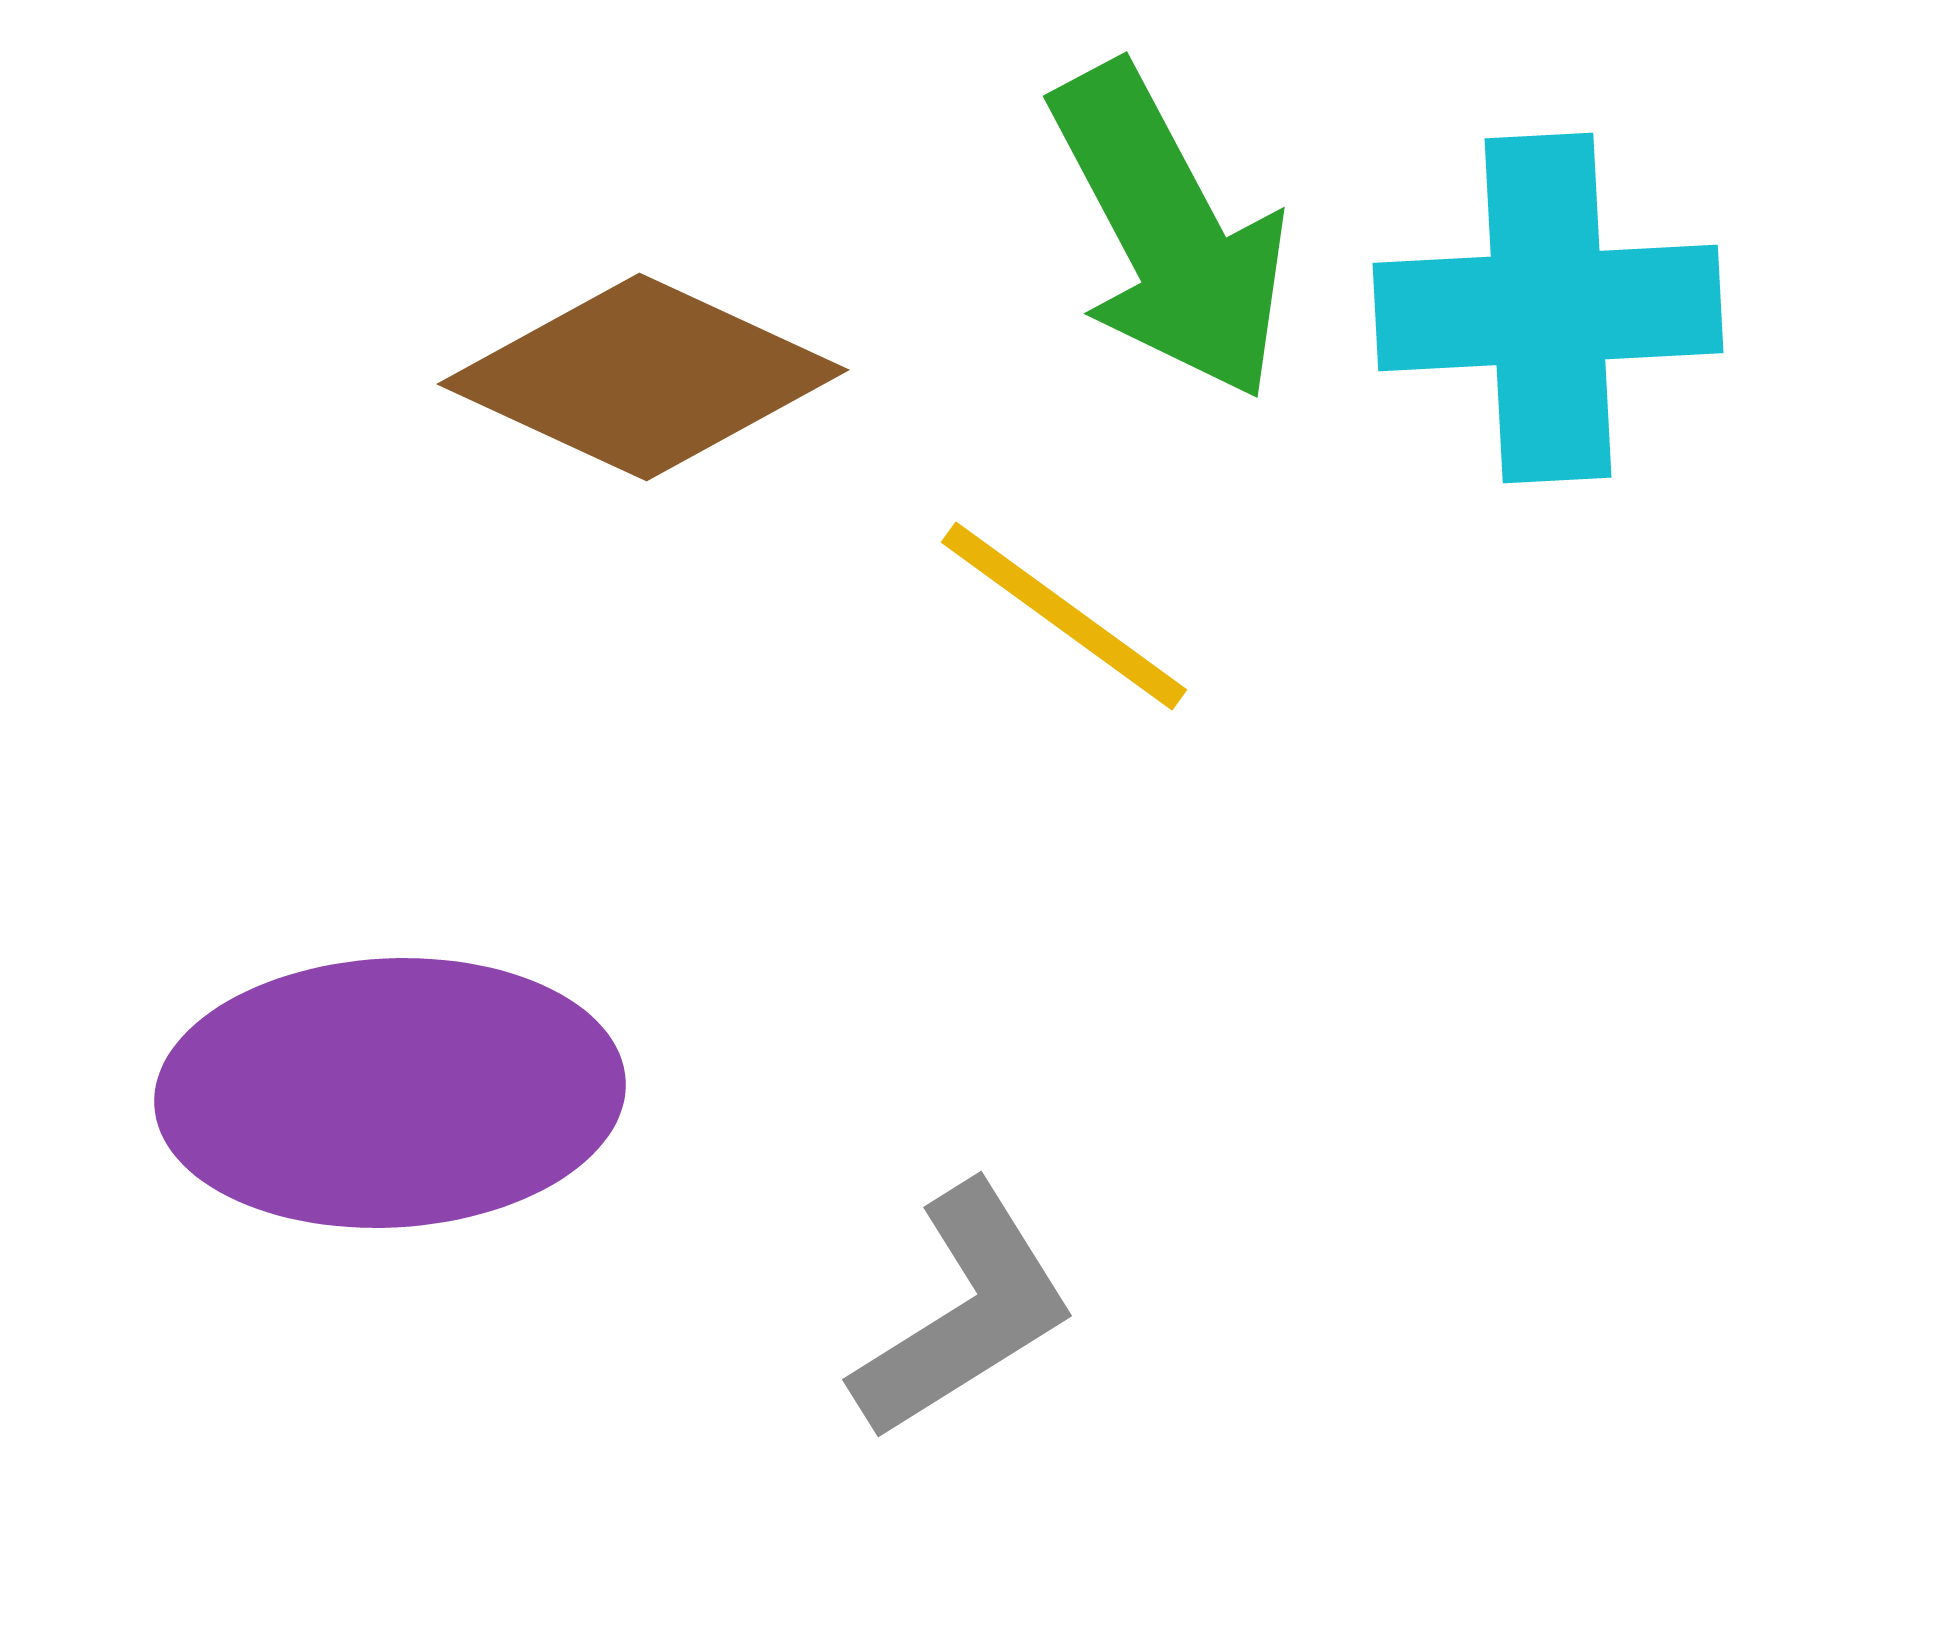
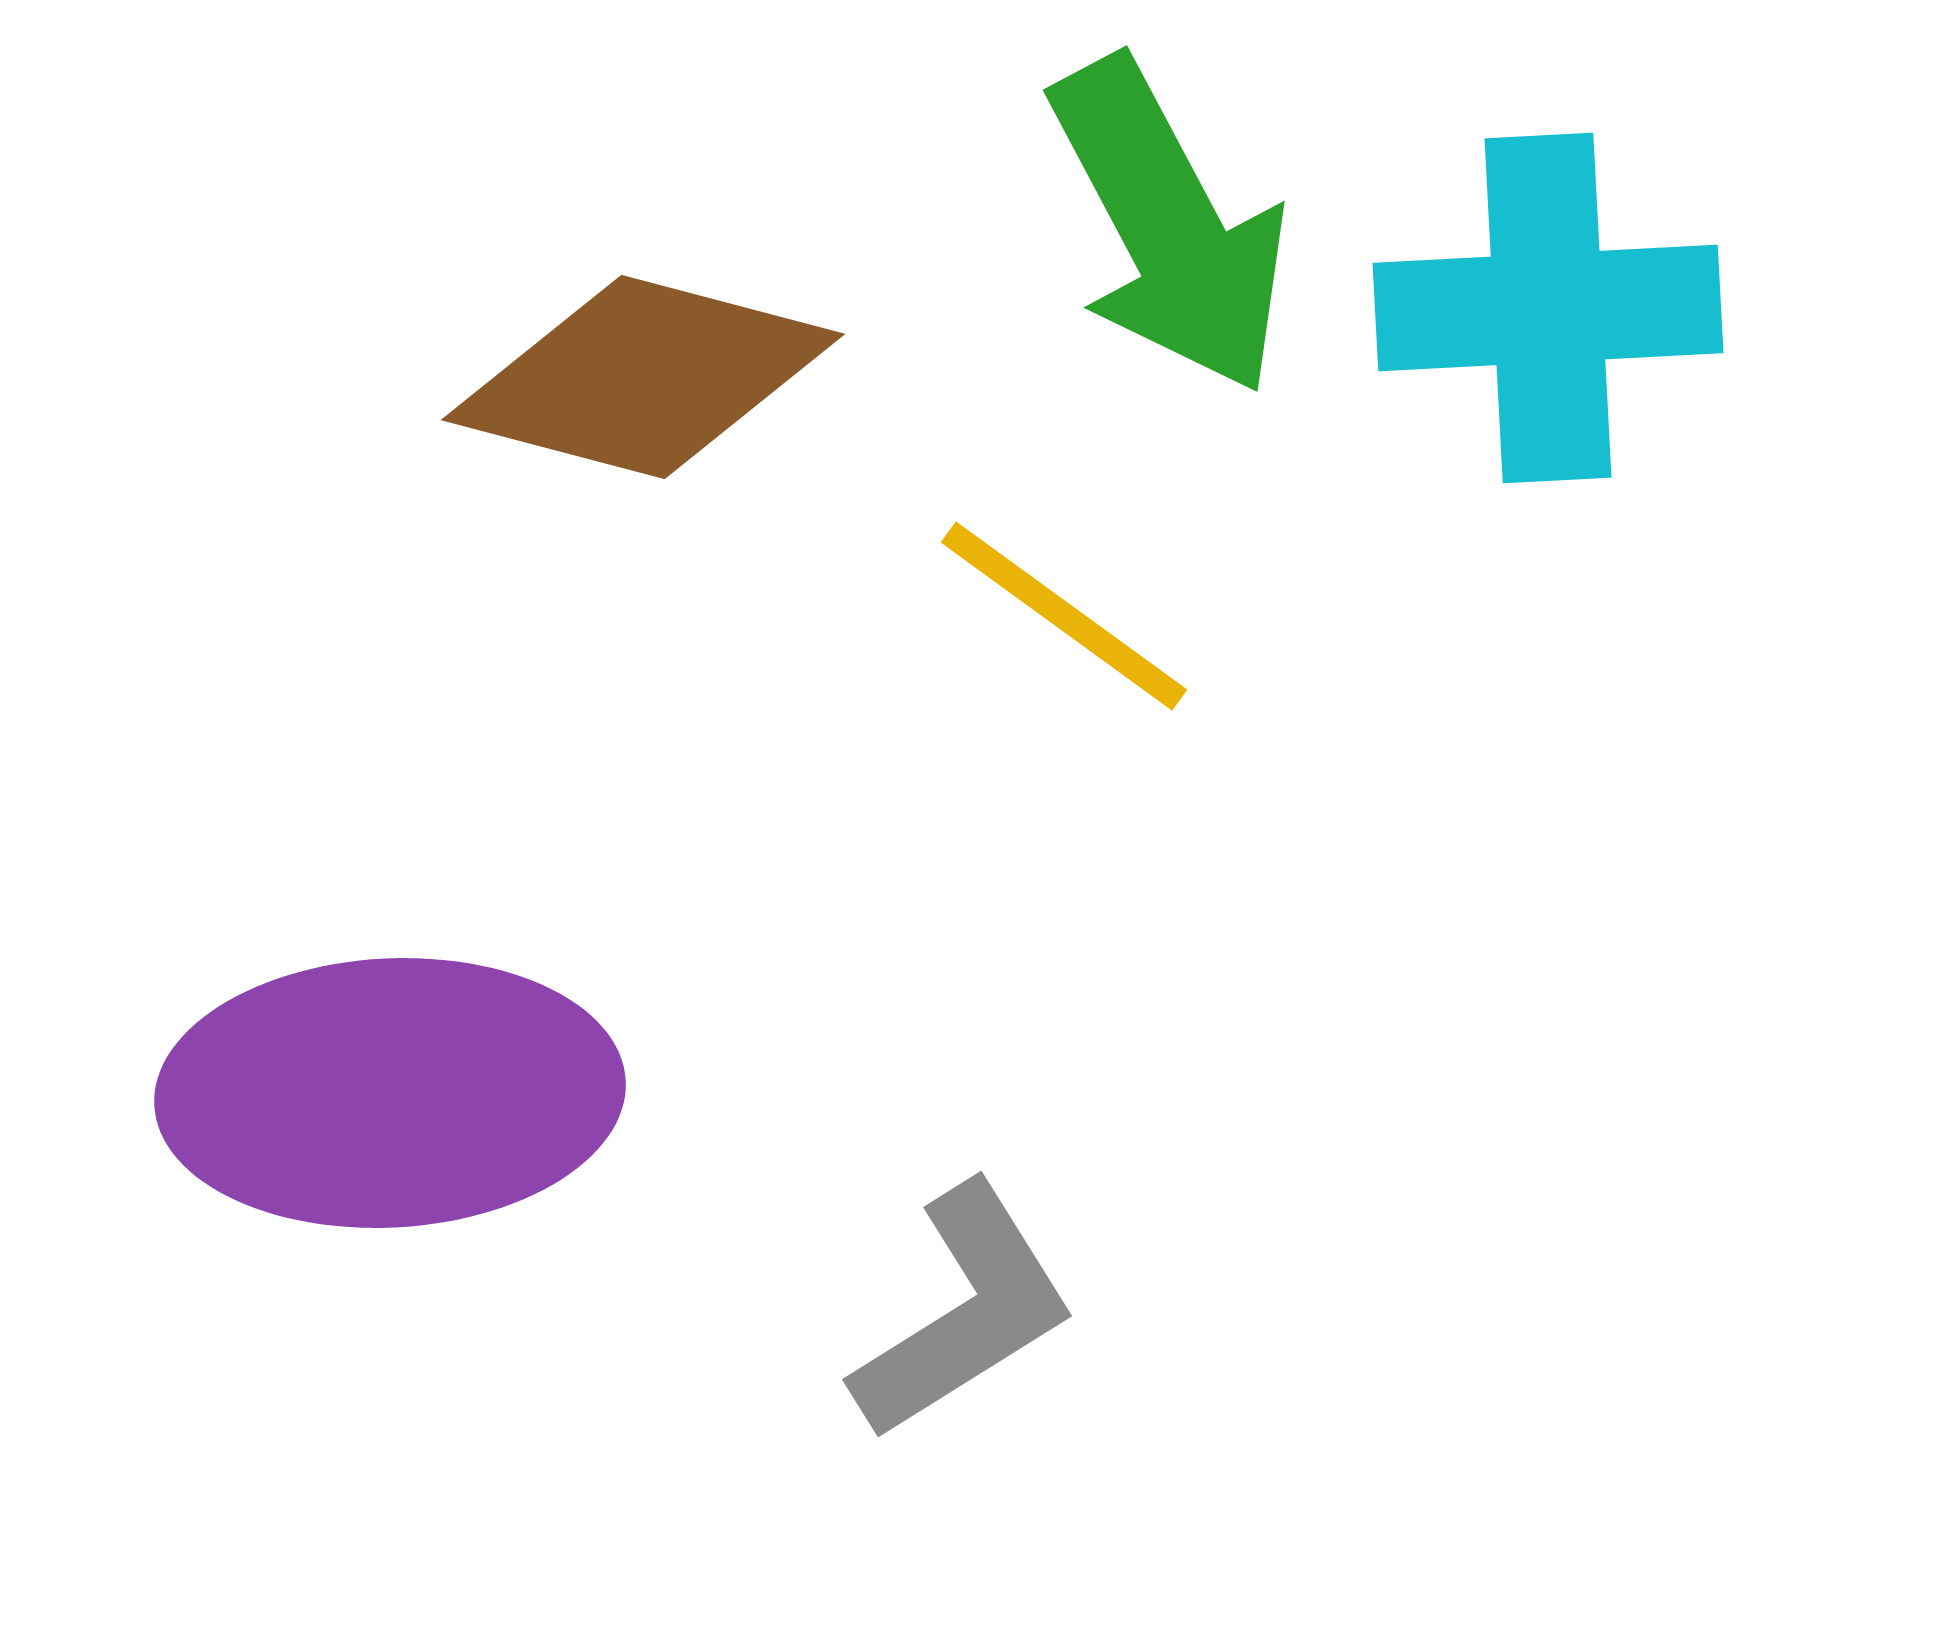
green arrow: moved 6 px up
brown diamond: rotated 10 degrees counterclockwise
